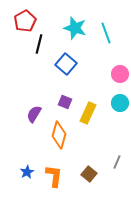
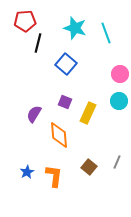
red pentagon: rotated 25 degrees clockwise
black line: moved 1 px left, 1 px up
cyan circle: moved 1 px left, 2 px up
orange diamond: rotated 20 degrees counterclockwise
brown square: moved 7 px up
